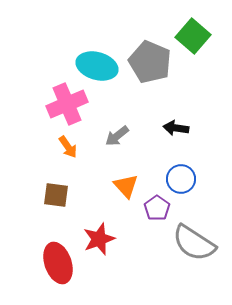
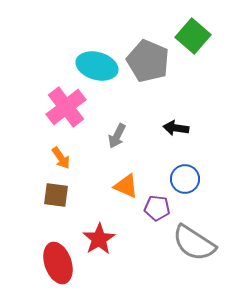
gray pentagon: moved 2 px left, 1 px up
pink cross: moved 1 px left, 3 px down; rotated 15 degrees counterclockwise
gray arrow: rotated 25 degrees counterclockwise
orange arrow: moved 7 px left, 11 px down
blue circle: moved 4 px right
orange triangle: rotated 24 degrees counterclockwise
purple pentagon: rotated 30 degrees counterclockwise
red star: rotated 12 degrees counterclockwise
